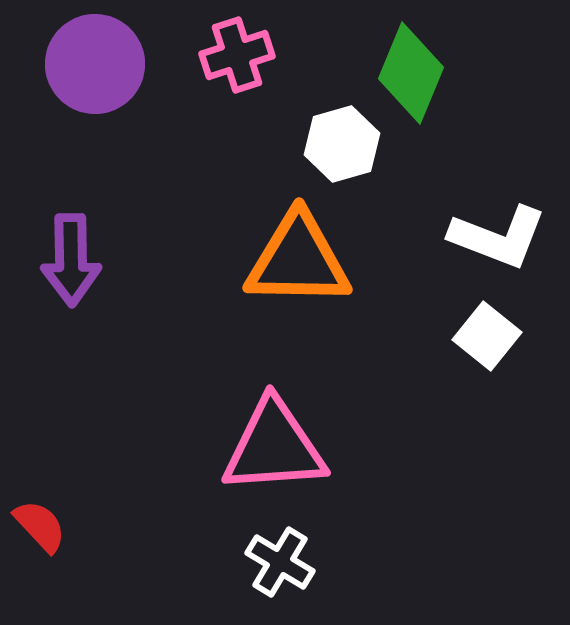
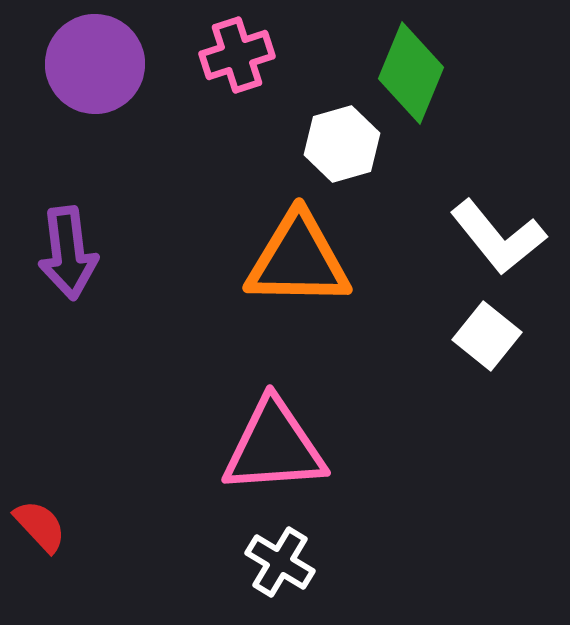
white L-shape: rotated 30 degrees clockwise
purple arrow: moved 3 px left, 7 px up; rotated 6 degrees counterclockwise
